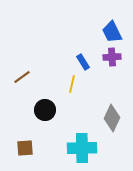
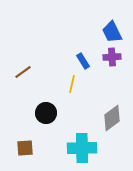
blue rectangle: moved 1 px up
brown line: moved 1 px right, 5 px up
black circle: moved 1 px right, 3 px down
gray diamond: rotated 28 degrees clockwise
